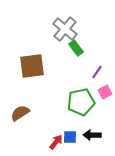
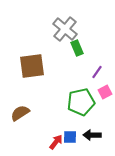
green rectangle: moved 1 px right; rotated 14 degrees clockwise
